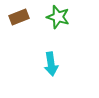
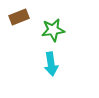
green star: moved 5 px left, 13 px down; rotated 25 degrees counterclockwise
